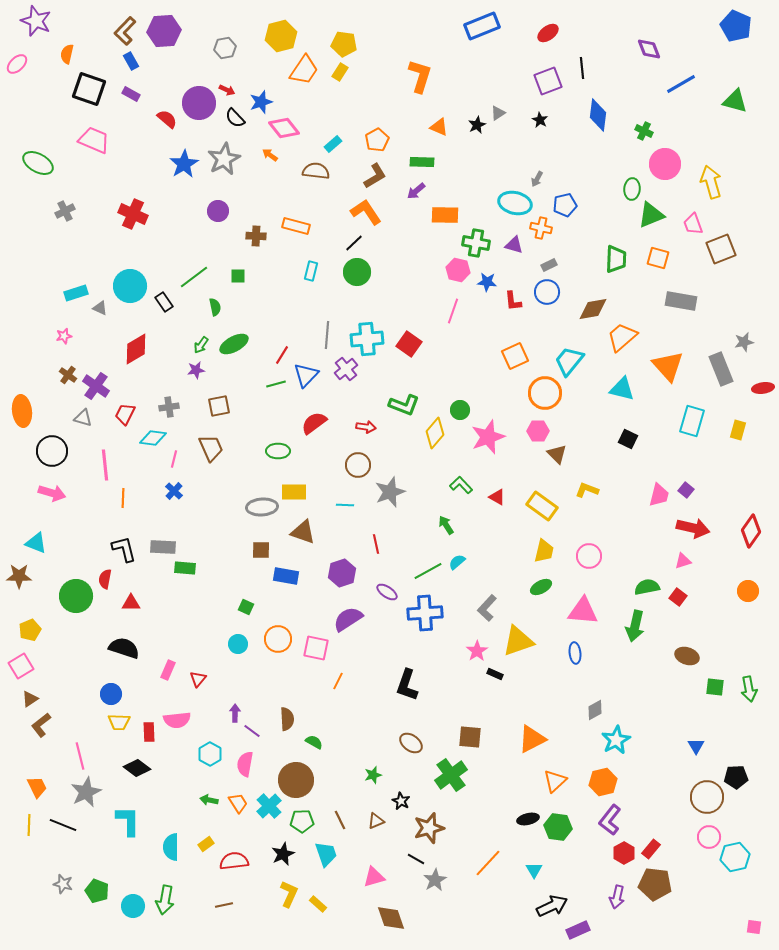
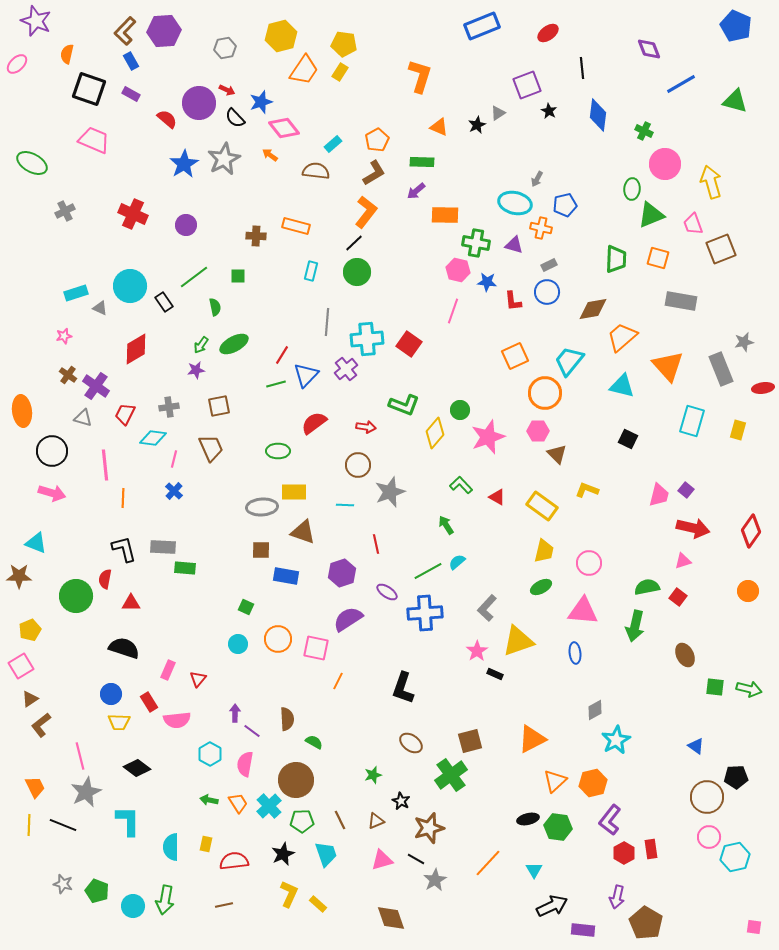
purple square at (548, 81): moved 21 px left, 4 px down
black star at (540, 120): moved 9 px right, 9 px up
green ellipse at (38, 163): moved 6 px left
brown L-shape at (375, 176): moved 1 px left, 3 px up
purple circle at (218, 211): moved 32 px left, 14 px down
orange L-shape at (366, 212): rotated 72 degrees clockwise
gray line at (327, 335): moved 13 px up
cyan triangle at (622, 389): moved 3 px up
pink circle at (589, 556): moved 7 px down
brown ellipse at (687, 656): moved 2 px left, 1 px up; rotated 45 degrees clockwise
black L-shape at (407, 685): moved 4 px left, 3 px down
green arrow at (749, 689): rotated 65 degrees counterclockwise
red rectangle at (149, 732): moved 30 px up; rotated 30 degrees counterclockwise
brown square at (470, 737): moved 4 px down; rotated 20 degrees counterclockwise
blue triangle at (696, 746): rotated 24 degrees counterclockwise
orange hexagon at (603, 782): moved 10 px left, 1 px down
orange trapezoid at (37, 787): moved 2 px left
yellow rectangle at (206, 844): rotated 42 degrees counterclockwise
red rectangle at (651, 849): rotated 48 degrees counterclockwise
pink triangle at (374, 877): moved 8 px right, 17 px up
brown pentagon at (655, 884): moved 9 px left, 39 px down; rotated 24 degrees clockwise
purple rectangle at (578, 930): moved 5 px right; rotated 30 degrees clockwise
